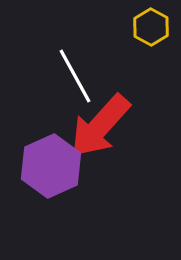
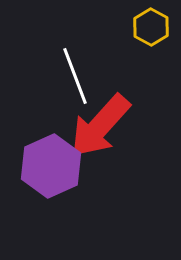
white line: rotated 8 degrees clockwise
